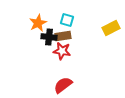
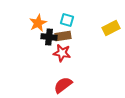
red star: moved 2 px down
